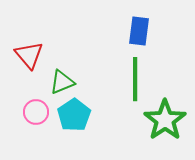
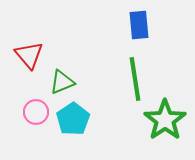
blue rectangle: moved 6 px up; rotated 12 degrees counterclockwise
green line: rotated 9 degrees counterclockwise
cyan pentagon: moved 1 px left, 4 px down
